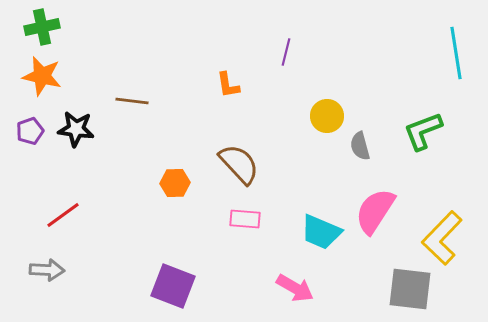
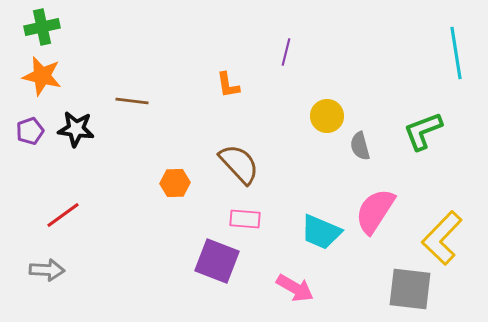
purple square: moved 44 px right, 25 px up
